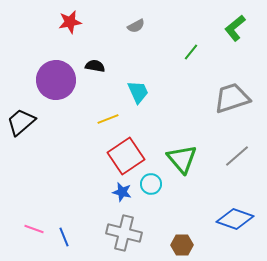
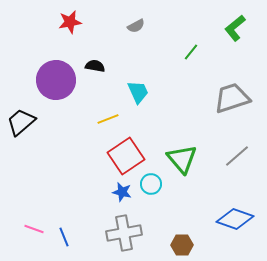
gray cross: rotated 24 degrees counterclockwise
